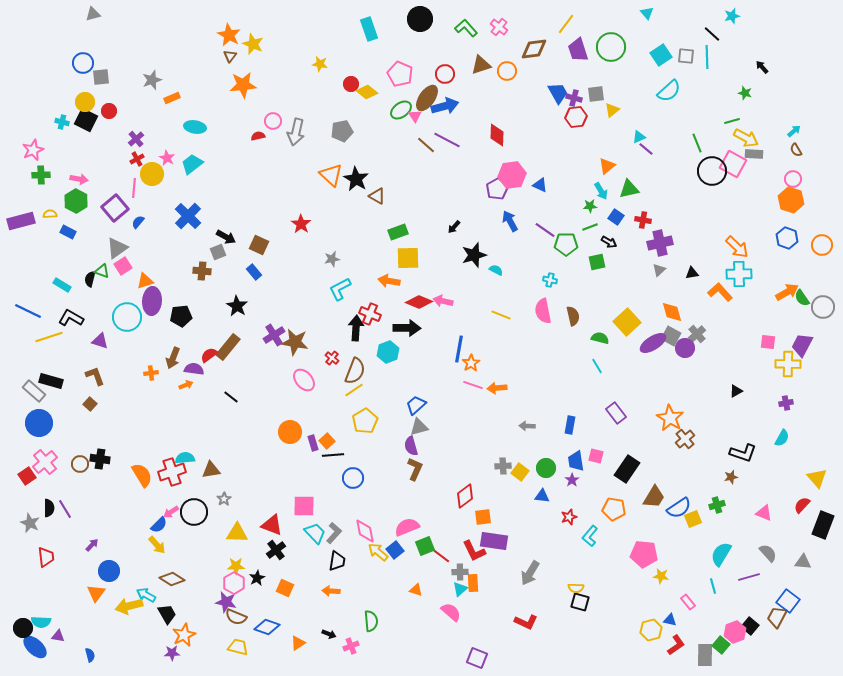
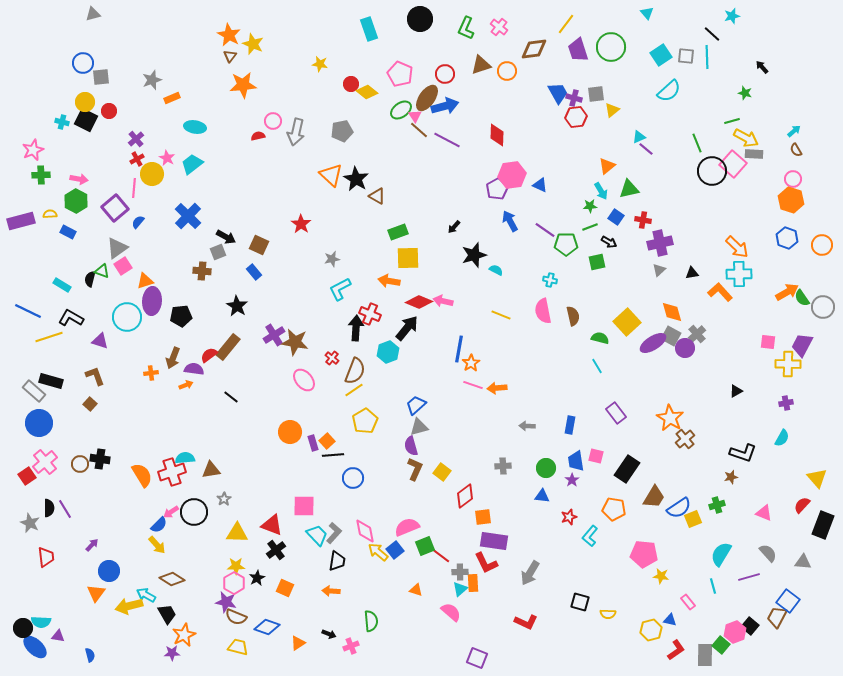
green L-shape at (466, 28): rotated 115 degrees counterclockwise
brown line at (426, 145): moved 7 px left, 15 px up
pink square at (733, 164): rotated 12 degrees clockwise
black arrow at (407, 328): rotated 52 degrees counterclockwise
yellow square at (520, 472): moved 78 px left
cyan trapezoid at (315, 533): moved 2 px right, 2 px down
red L-shape at (474, 551): moved 12 px right, 12 px down
yellow semicircle at (576, 588): moved 32 px right, 26 px down
red L-shape at (676, 645): moved 5 px down
